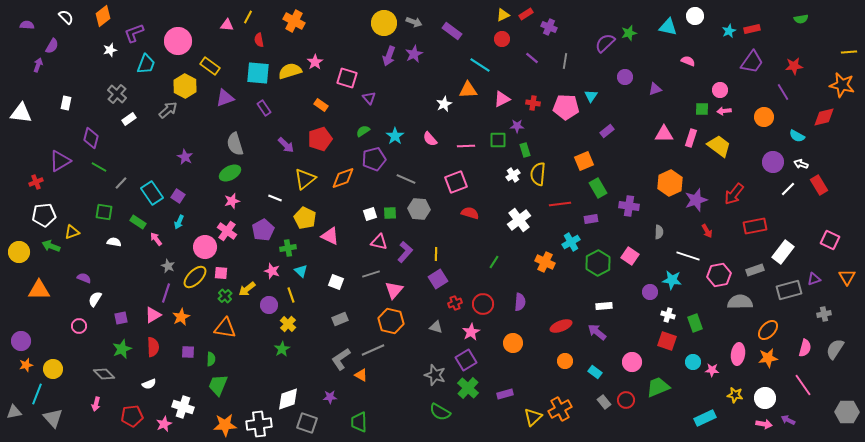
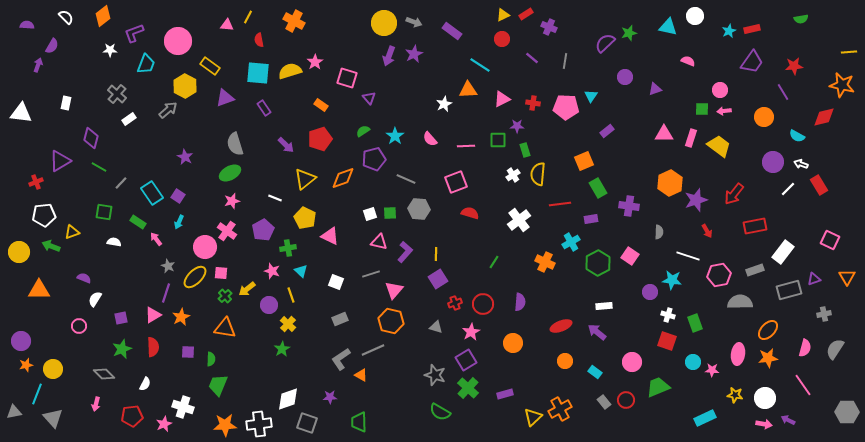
white star at (110, 50): rotated 16 degrees clockwise
white semicircle at (149, 384): moved 4 px left; rotated 40 degrees counterclockwise
